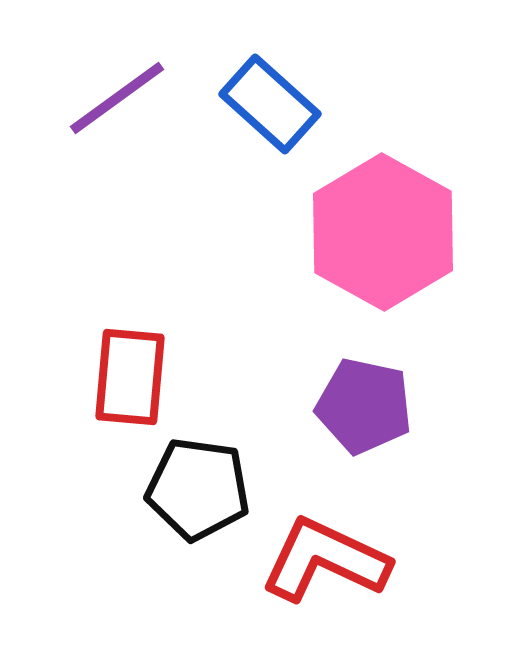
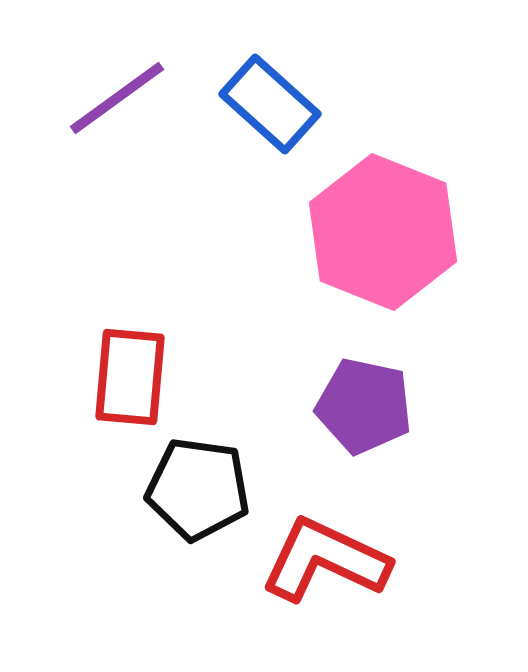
pink hexagon: rotated 7 degrees counterclockwise
